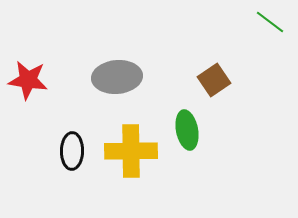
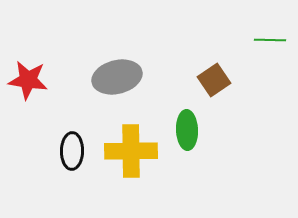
green line: moved 18 px down; rotated 36 degrees counterclockwise
gray ellipse: rotated 9 degrees counterclockwise
green ellipse: rotated 9 degrees clockwise
